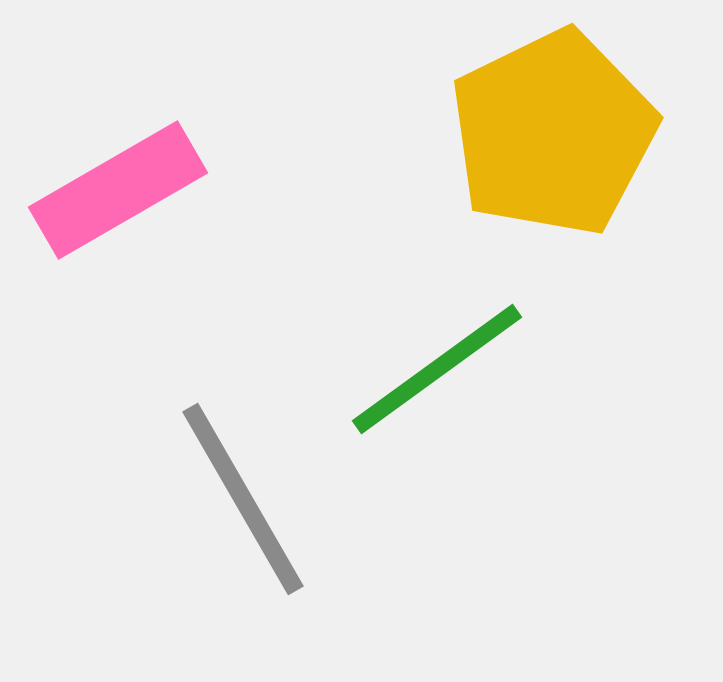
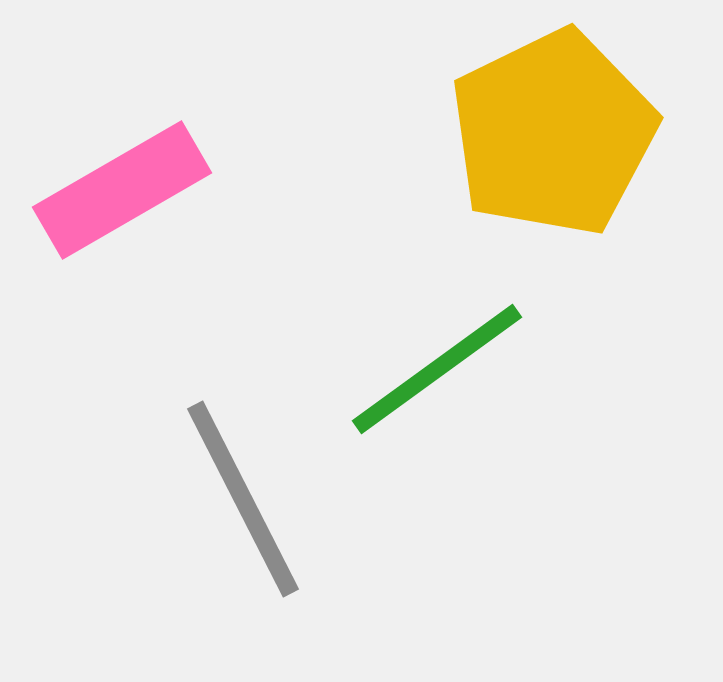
pink rectangle: moved 4 px right
gray line: rotated 3 degrees clockwise
